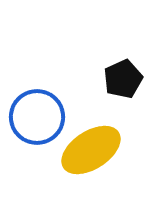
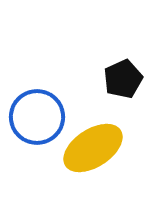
yellow ellipse: moved 2 px right, 2 px up
